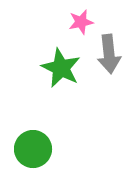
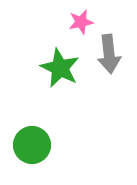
green star: moved 1 px left
green circle: moved 1 px left, 4 px up
